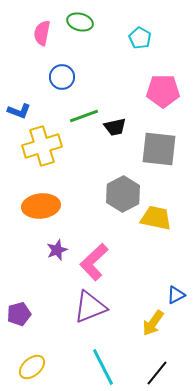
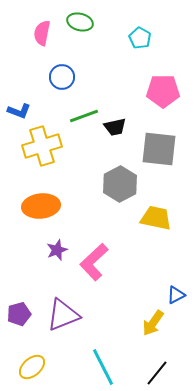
gray hexagon: moved 3 px left, 10 px up
purple triangle: moved 27 px left, 8 px down
